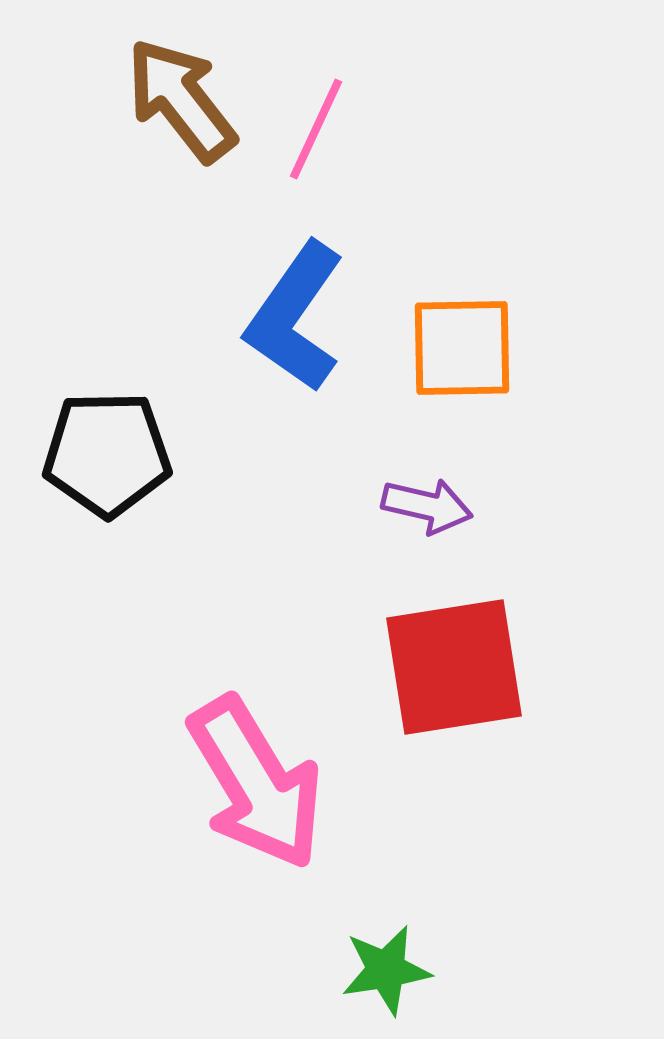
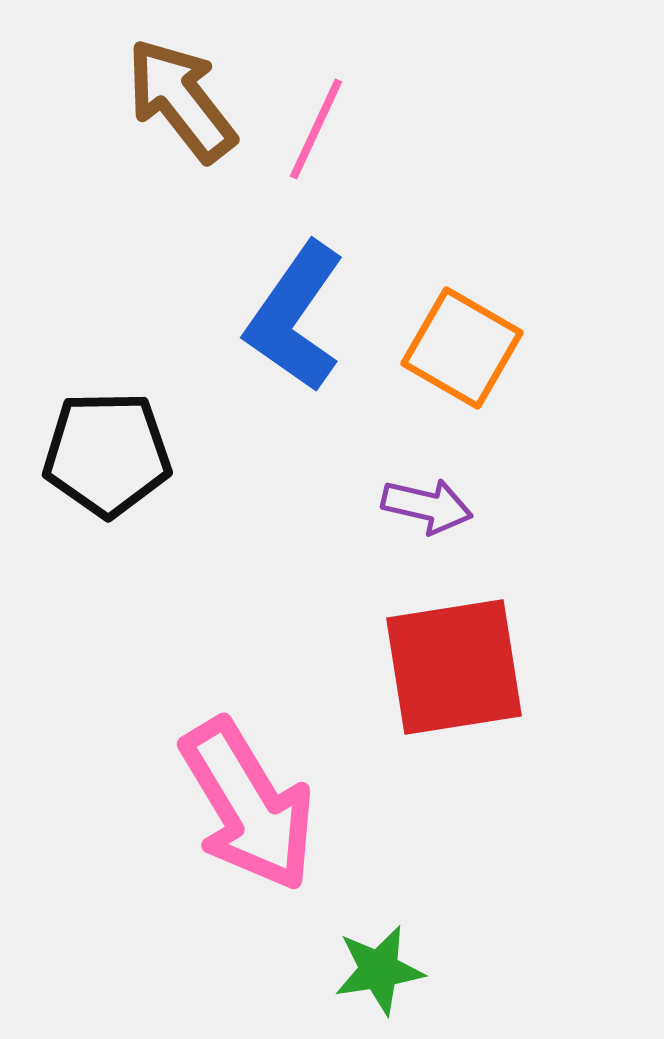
orange square: rotated 31 degrees clockwise
pink arrow: moved 8 px left, 22 px down
green star: moved 7 px left
